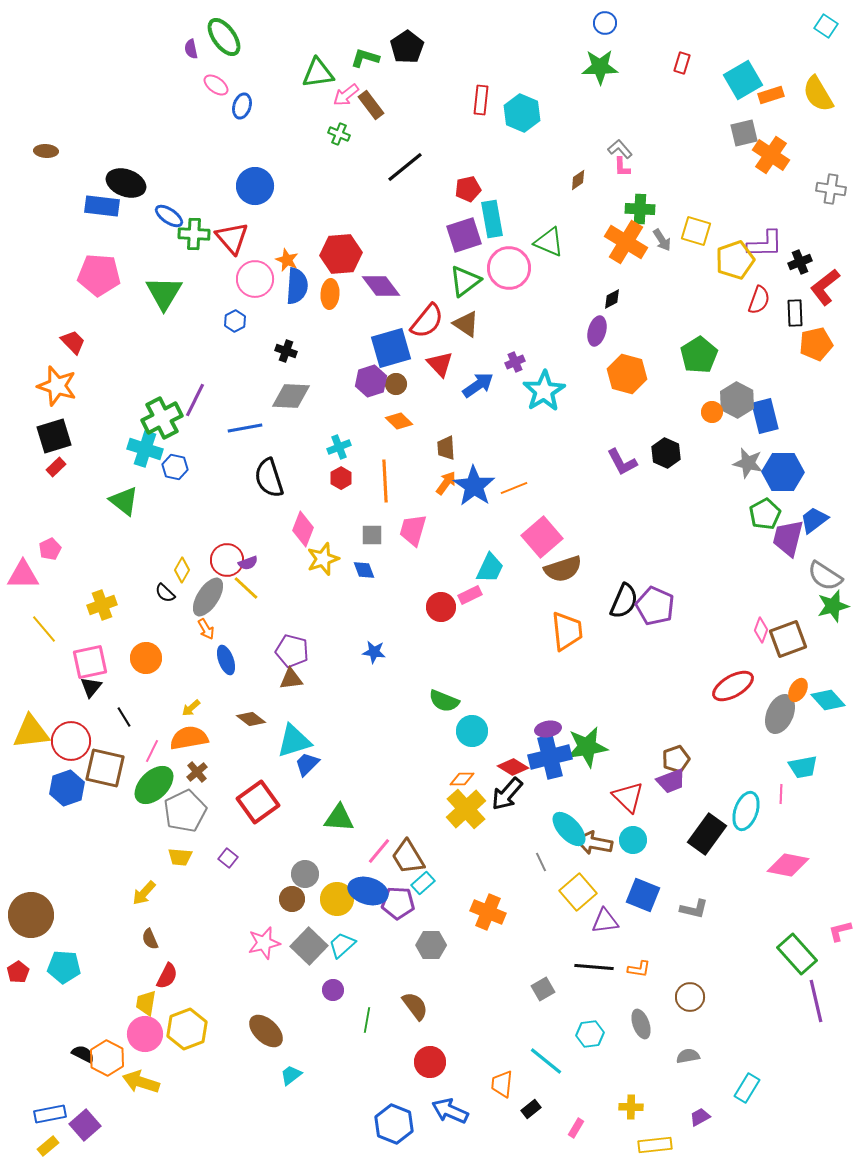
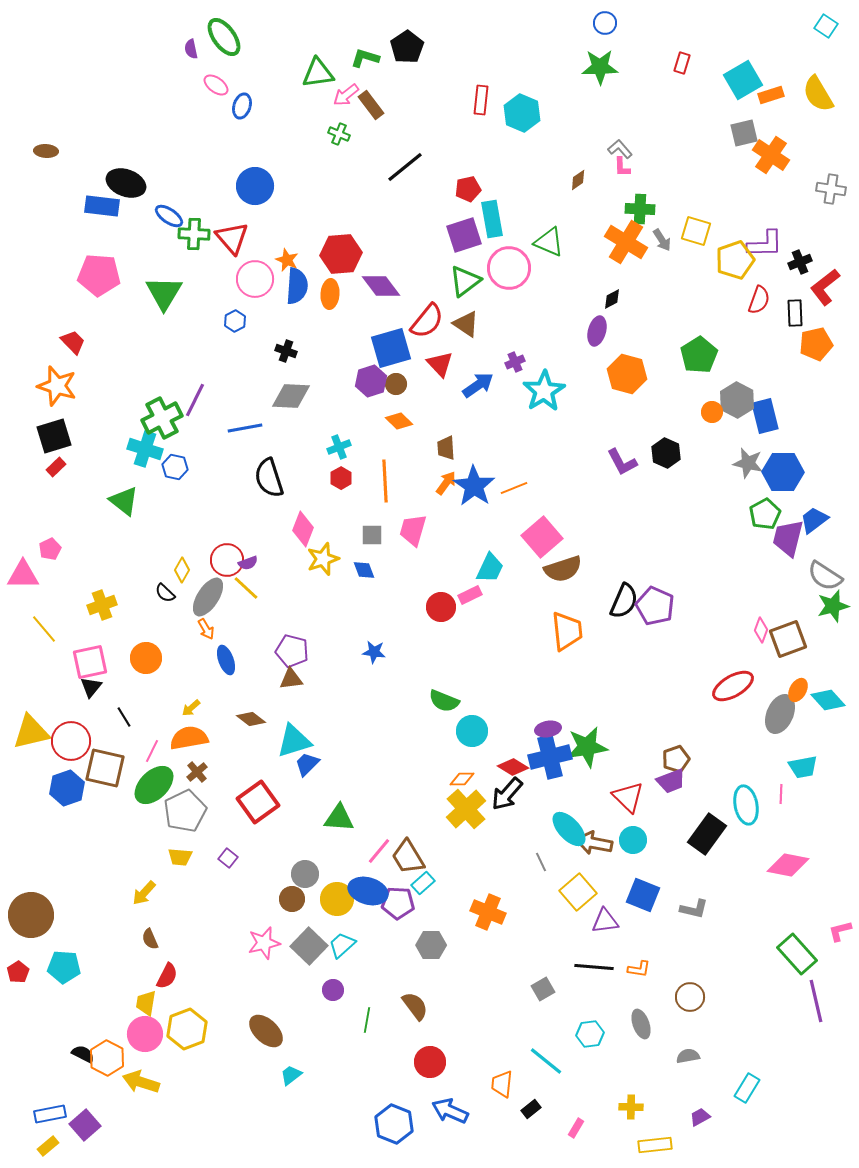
yellow triangle at (31, 732): rotated 6 degrees counterclockwise
cyan ellipse at (746, 811): moved 6 px up; rotated 30 degrees counterclockwise
